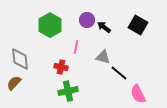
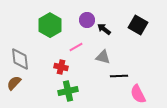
black arrow: moved 2 px down
pink line: rotated 48 degrees clockwise
black line: moved 3 px down; rotated 42 degrees counterclockwise
